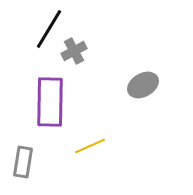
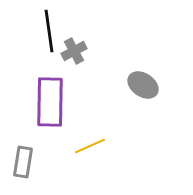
black line: moved 2 px down; rotated 39 degrees counterclockwise
gray ellipse: rotated 64 degrees clockwise
